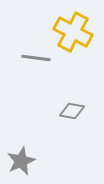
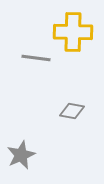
yellow cross: rotated 27 degrees counterclockwise
gray star: moved 6 px up
